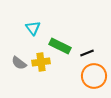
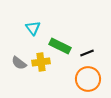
orange circle: moved 6 px left, 3 px down
